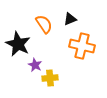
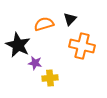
black triangle: rotated 24 degrees counterclockwise
orange semicircle: rotated 72 degrees counterclockwise
black star: moved 1 px down
purple star: moved 2 px up; rotated 16 degrees counterclockwise
